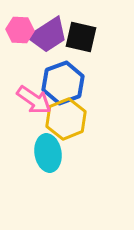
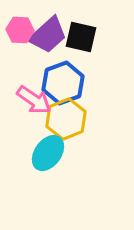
purple trapezoid: rotated 9 degrees counterclockwise
cyan ellipse: rotated 45 degrees clockwise
